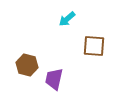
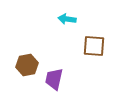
cyan arrow: rotated 48 degrees clockwise
brown hexagon: rotated 25 degrees counterclockwise
